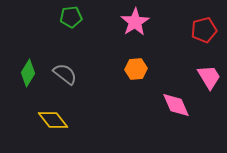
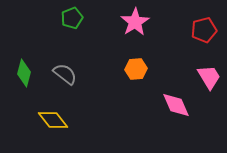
green pentagon: moved 1 px right, 1 px down; rotated 15 degrees counterclockwise
green diamond: moved 4 px left; rotated 16 degrees counterclockwise
